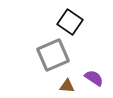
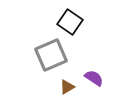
gray square: moved 2 px left
brown triangle: moved 1 px down; rotated 35 degrees counterclockwise
